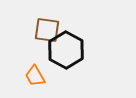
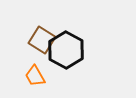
brown square: moved 5 px left, 10 px down; rotated 24 degrees clockwise
